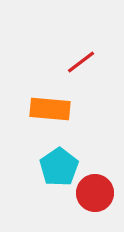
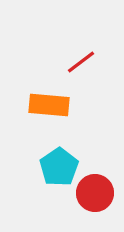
orange rectangle: moved 1 px left, 4 px up
